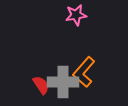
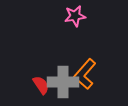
pink star: moved 1 px left, 1 px down
orange L-shape: moved 1 px right, 2 px down
